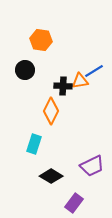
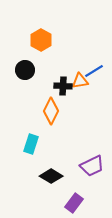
orange hexagon: rotated 20 degrees clockwise
cyan rectangle: moved 3 px left
